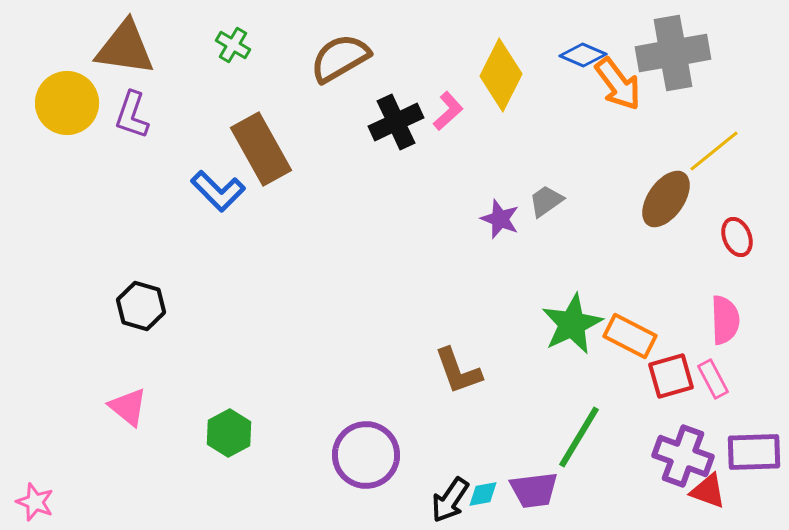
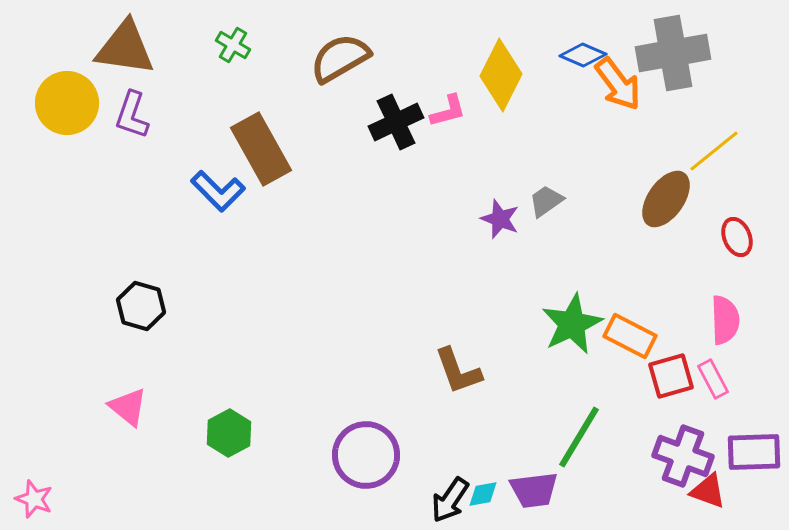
pink L-shape: rotated 27 degrees clockwise
pink star: moved 1 px left, 3 px up
